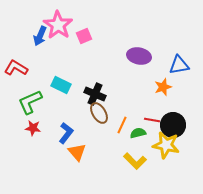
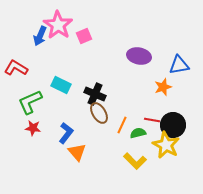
yellow star: rotated 16 degrees clockwise
